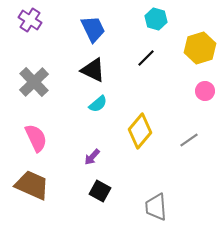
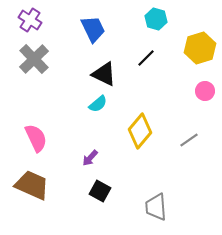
black triangle: moved 11 px right, 4 px down
gray cross: moved 23 px up
purple arrow: moved 2 px left, 1 px down
